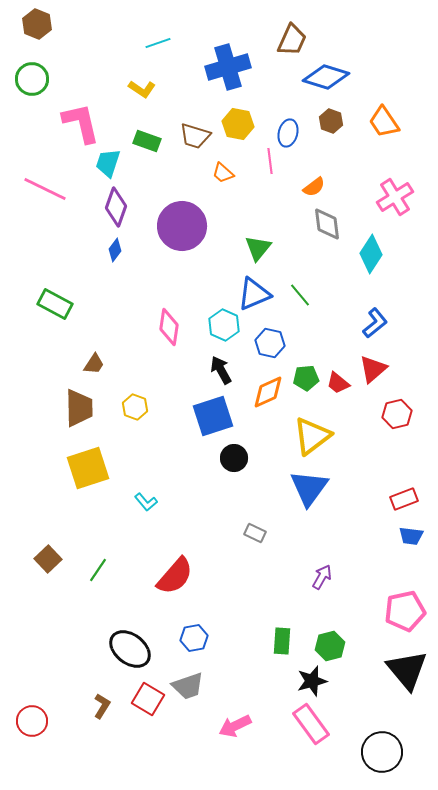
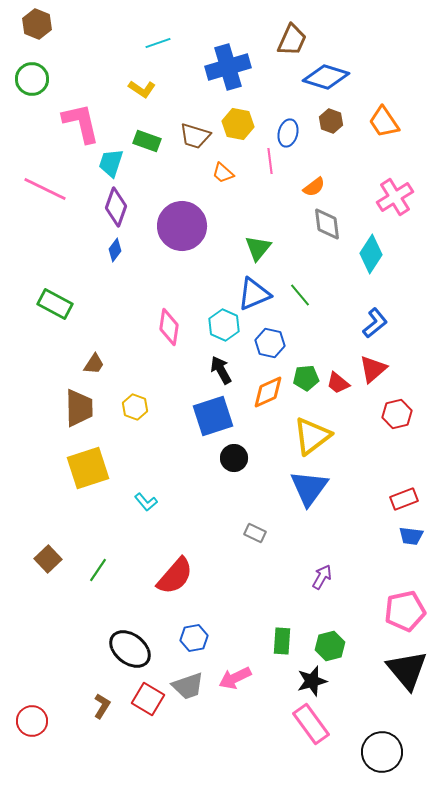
cyan trapezoid at (108, 163): moved 3 px right
pink arrow at (235, 726): moved 48 px up
